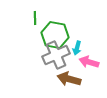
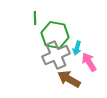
pink arrow: rotated 42 degrees clockwise
brown arrow: rotated 15 degrees clockwise
